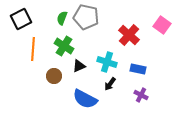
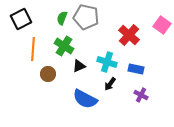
blue rectangle: moved 2 px left
brown circle: moved 6 px left, 2 px up
